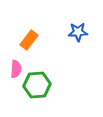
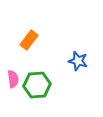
blue star: moved 29 px down; rotated 18 degrees clockwise
pink semicircle: moved 3 px left, 10 px down; rotated 12 degrees counterclockwise
